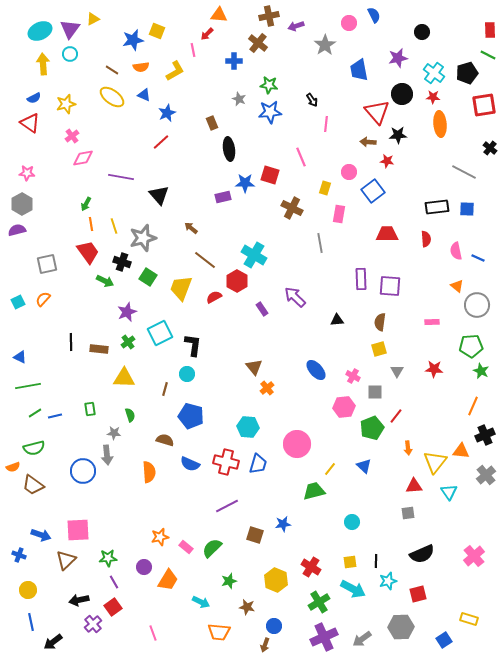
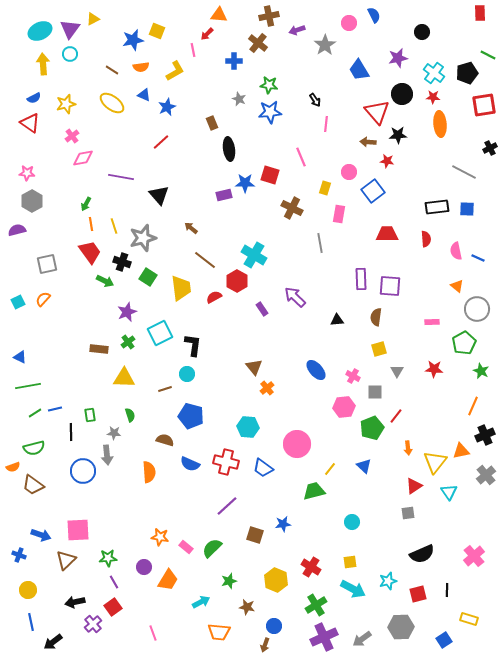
purple arrow at (296, 26): moved 1 px right, 4 px down
red rectangle at (490, 30): moved 10 px left, 17 px up
blue trapezoid at (359, 70): rotated 20 degrees counterclockwise
yellow ellipse at (112, 97): moved 6 px down
black arrow at (312, 100): moved 3 px right
blue star at (167, 113): moved 6 px up
black cross at (490, 148): rotated 24 degrees clockwise
purple rectangle at (223, 197): moved 1 px right, 2 px up
gray hexagon at (22, 204): moved 10 px right, 3 px up
red trapezoid at (88, 252): moved 2 px right
yellow trapezoid at (181, 288): rotated 152 degrees clockwise
gray circle at (477, 305): moved 4 px down
brown semicircle at (380, 322): moved 4 px left, 5 px up
black line at (71, 342): moved 90 px down
green pentagon at (471, 346): moved 7 px left, 3 px up; rotated 25 degrees counterclockwise
brown line at (165, 389): rotated 56 degrees clockwise
green rectangle at (90, 409): moved 6 px down
blue line at (55, 416): moved 7 px up
orange triangle at (461, 451): rotated 18 degrees counterclockwise
blue trapezoid at (258, 464): moved 5 px right, 4 px down; rotated 110 degrees clockwise
red triangle at (414, 486): rotated 30 degrees counterclockwise
purple line at (227, 506): rotated 15 degrees counterclockwise
orange star at (160, 537): rotated 24 degrees clockwise
black line at (376, 561): moved 71 px right, 29 px down
black arrow at (79, 600): moved 4 px left, 2 px down
cyan arrow at (201, 602): rotated 54 degrees counterclockwise
green cross at (319, 602): moved 3 px left, 3 px down
